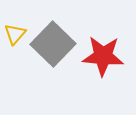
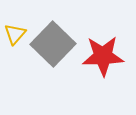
red star: rotated 6 degrees counterclockwise
